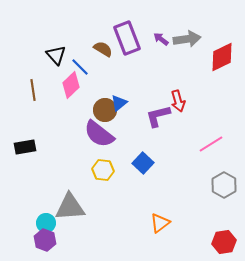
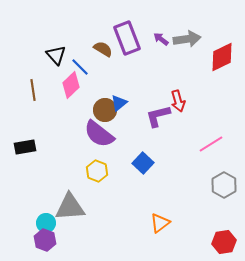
yellow hexagon: moved 6 px left, 1 px down; rotated 15 degrees clockwise
